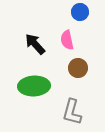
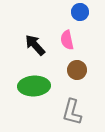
black arrow: moved 1 px down
brown circle: moved 1 px left, 2 px down
